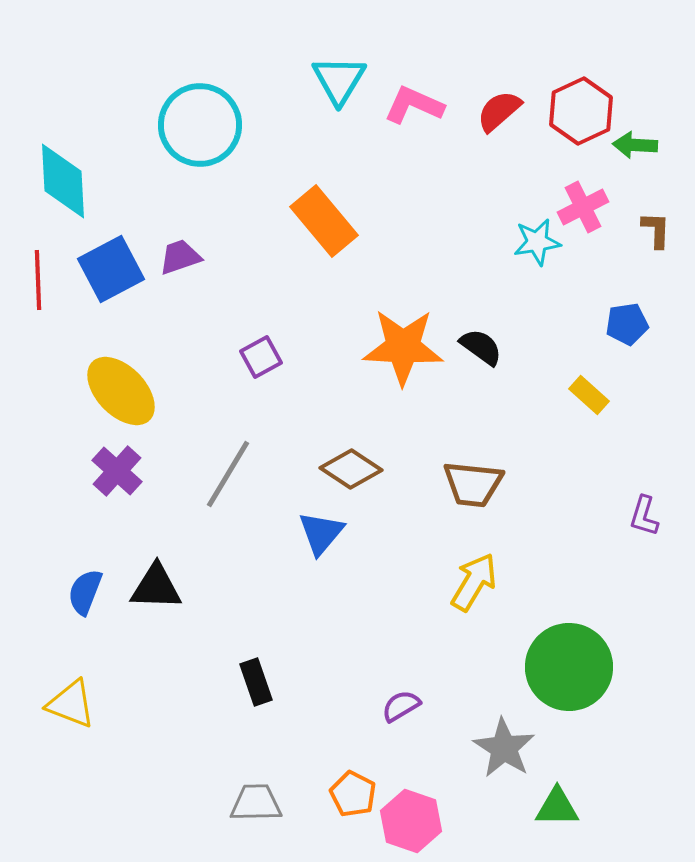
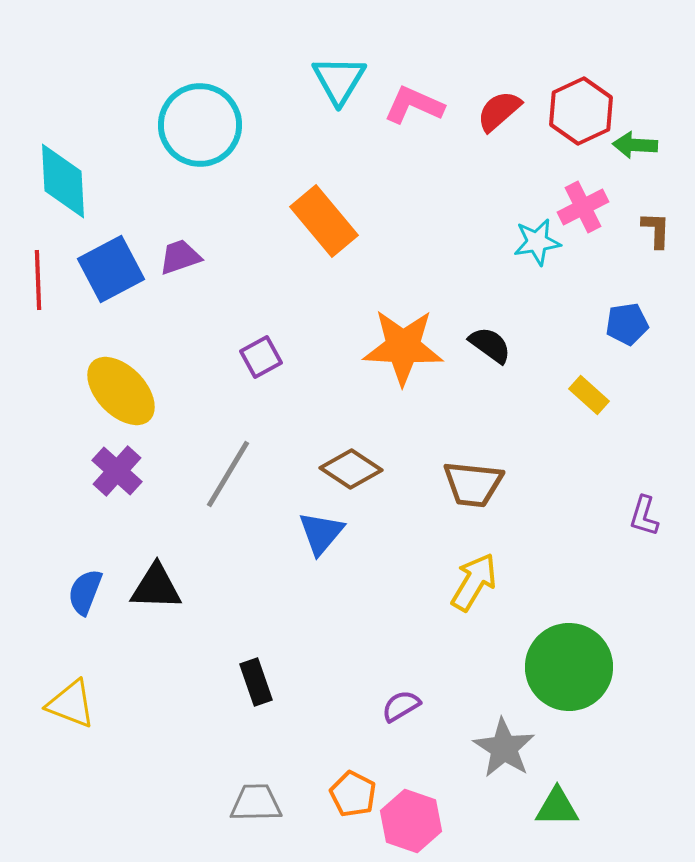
black semicircle: moved 9 px right, 2 px up
